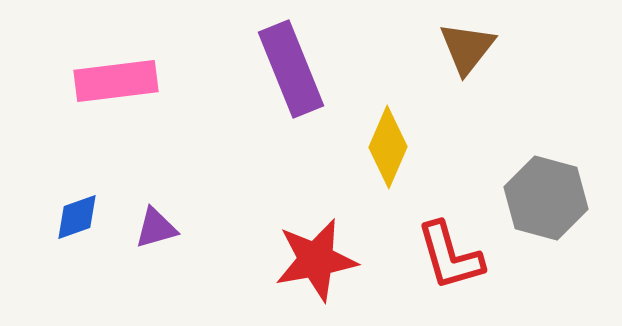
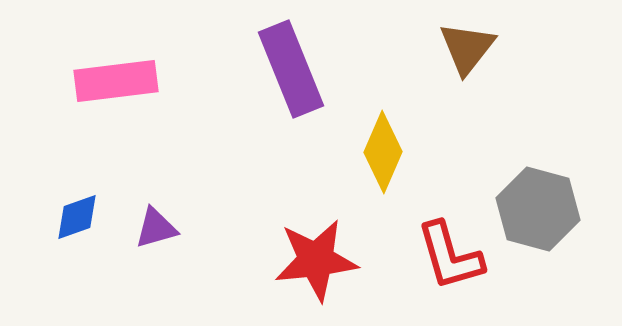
yellow diamond: moved 5 px left, 5 px down
gray hexagon: moved 8 px left, 11 px down
red star: rotated 4 degrees clockwise
